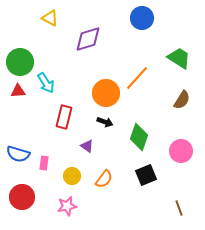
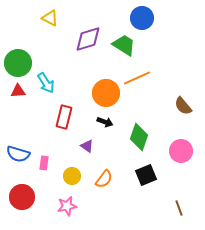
green trapezoid: moved 55 px left, 13 px up
green circle: moved 2 px left, 1 px down
orange line: rotated 24 degrees clockwise
brown semicircle: moved 1 px right, 6 px down; rotated 108 degrees clockwise
